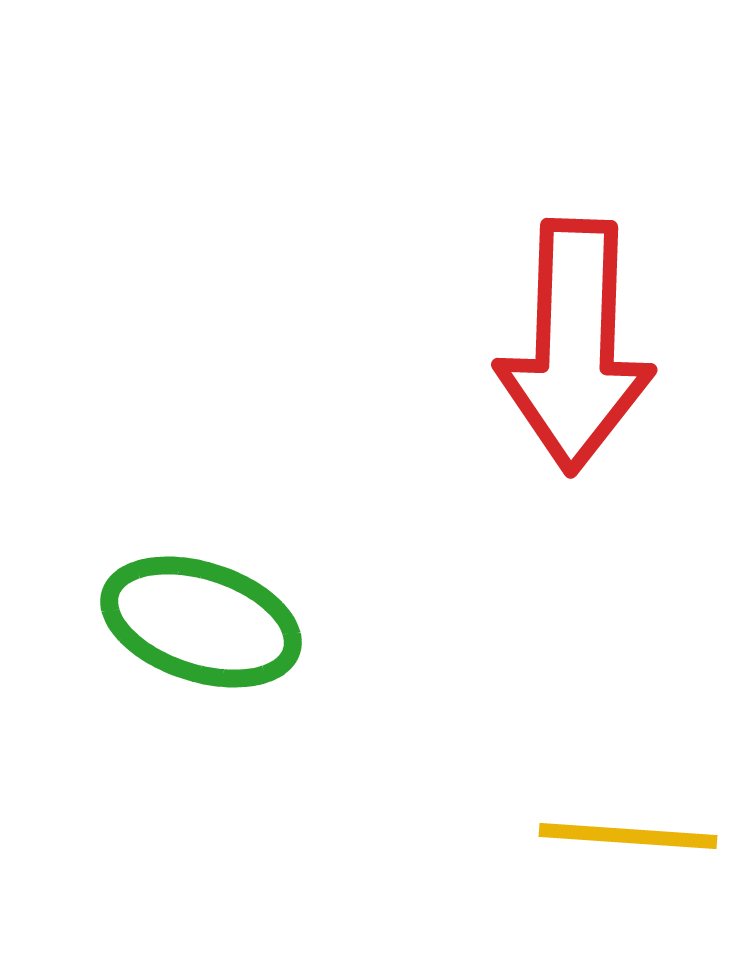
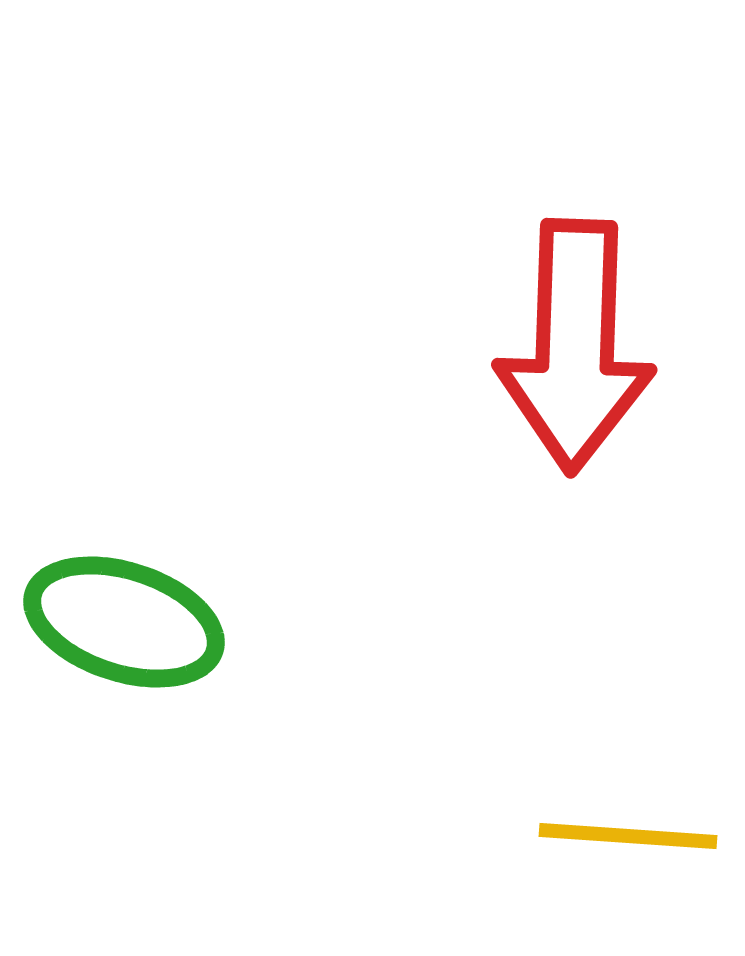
green ellipse: moved 77 px left
